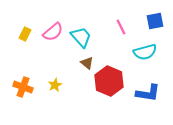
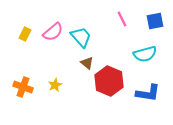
pink line: moved 1 px right, 8 px up
cyan semicircle: moved 2 px down
